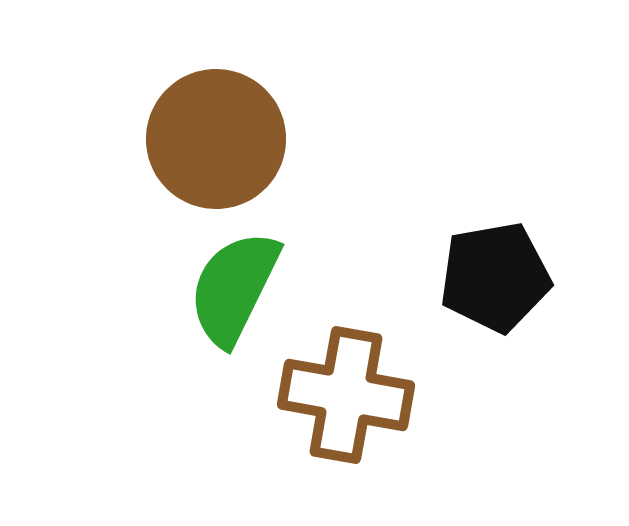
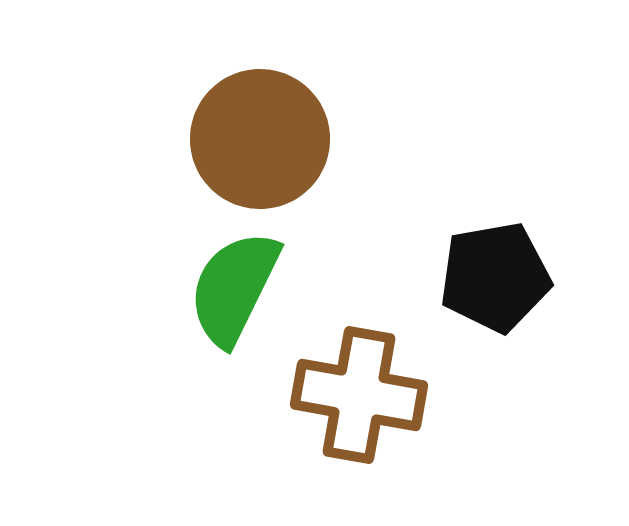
brown circle: moved 44 px right
brown cross: moved 13 px right
